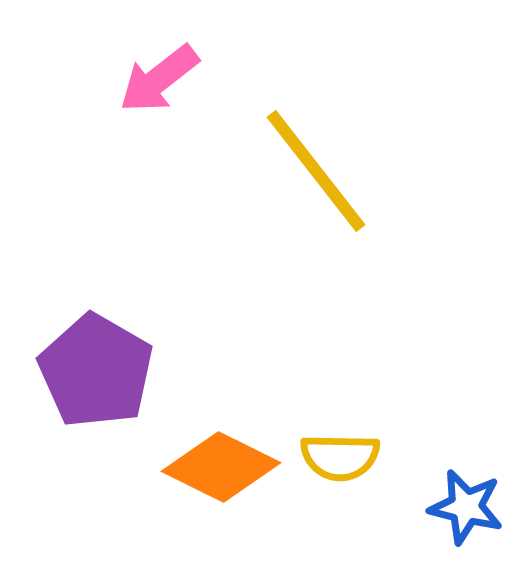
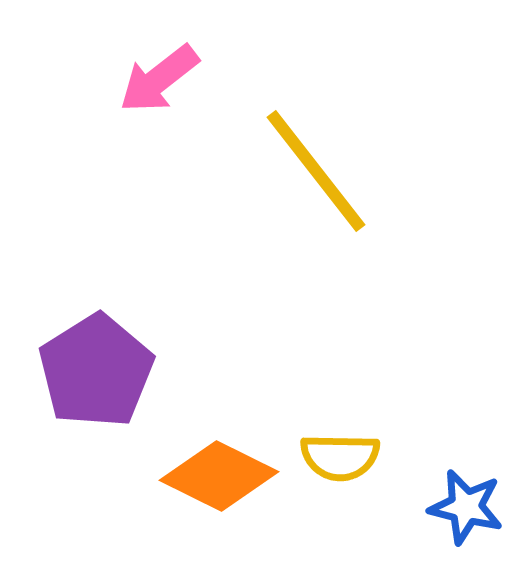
purple pentagon: rotated 10 degrees clockwise
orange diamond: moved 2 px left, 9 px down
